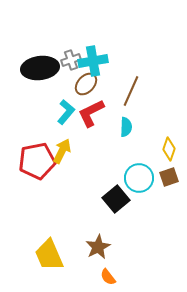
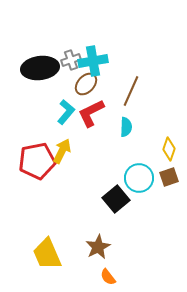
yellow trapezoid: moved 2 px left, 1 px up
